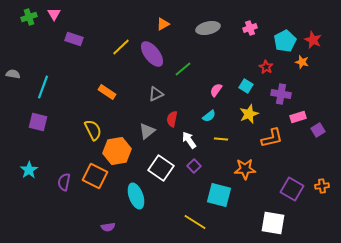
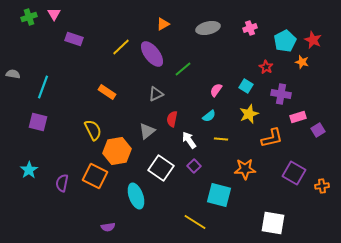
purple semicircle at (64, 182): moved 2 px left, 1 px down
purple square at (292, 189): moved 2 px right, 16 px up
